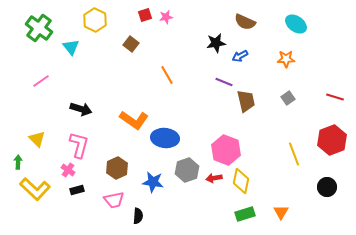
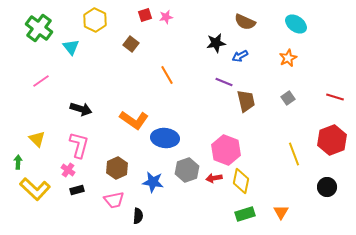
orange star: moved 2 px right, 1 px up; rotated 24 degrees counterclockwise
